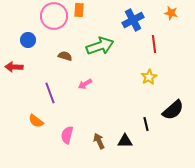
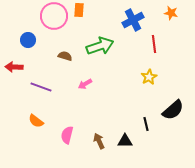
purple line: moved 9 px left, 6 px up; rotated 50 degrees counterclockwise
